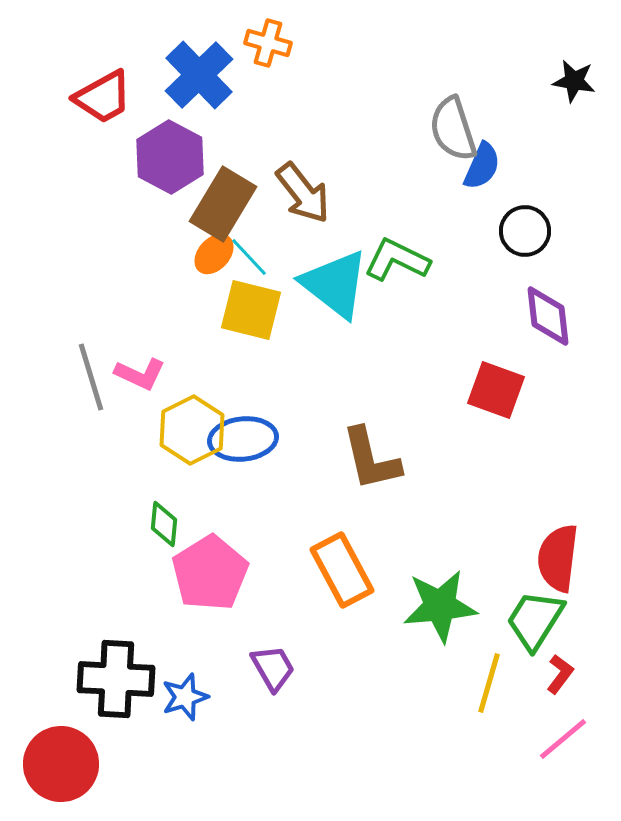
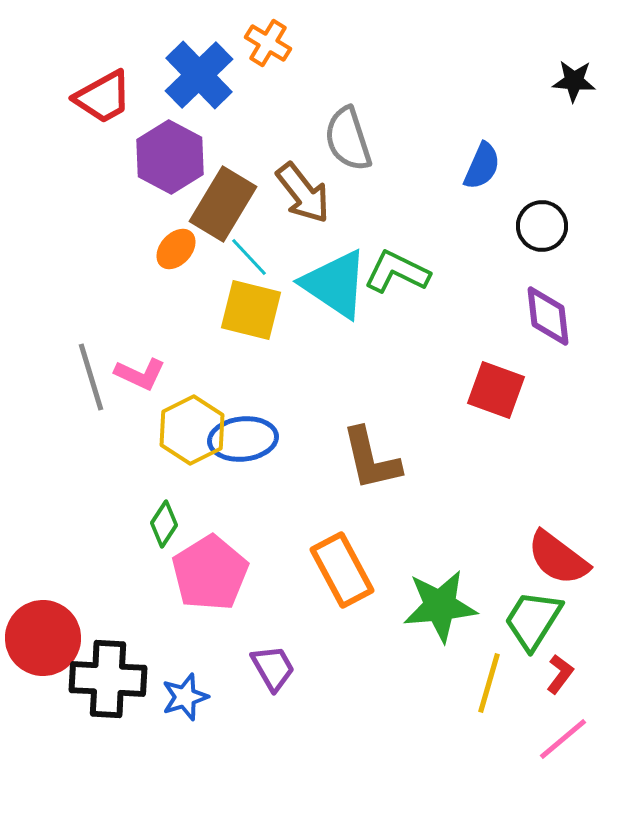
orange cross: rotated 15 degrees clockwise
black star: rotated 6 degrees counterclockwise
gray semicircle: moved 105 px left, 10 px down
black circle: moved 17 px right, 5 px up
orange ellipse: moved 38 px left, 5 px up
green L-shape: moved 12 px down
cyan triangle: rotated 4 degrees counterclockwise
green diamond: rotated 27 degrees clockwise
red semicircle: rotated 60 degrees counterclockwise
green trapezoid: moved 2 px left
black cross: moved 8 px left
red circle: moved 18 px left, 126 px up
